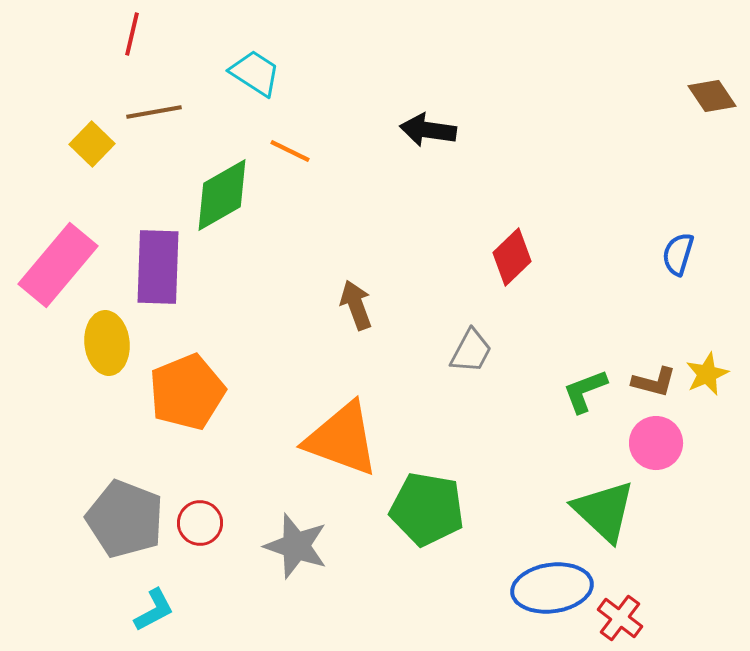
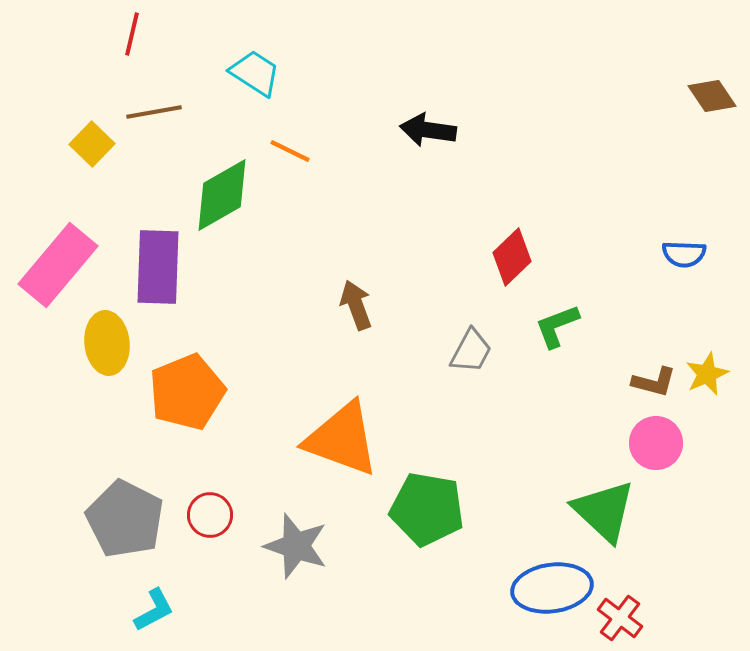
blue semicircle: moved 6 px right; rotated 105 degrees counterclockwise
green L-shape: moved 28 px left, 65 px up
gray pentagon: rotated 6 degrees clockwise
red circle: moved 10 px right, 8 px up
